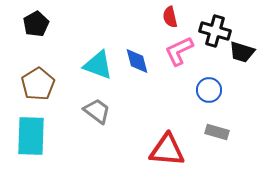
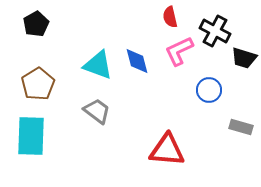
black cross: rotated 12 degrees clockwise
black trapezoid: moved 2 px right, 6 px down
gray rectangle: moved 24 px right, 5 px up
